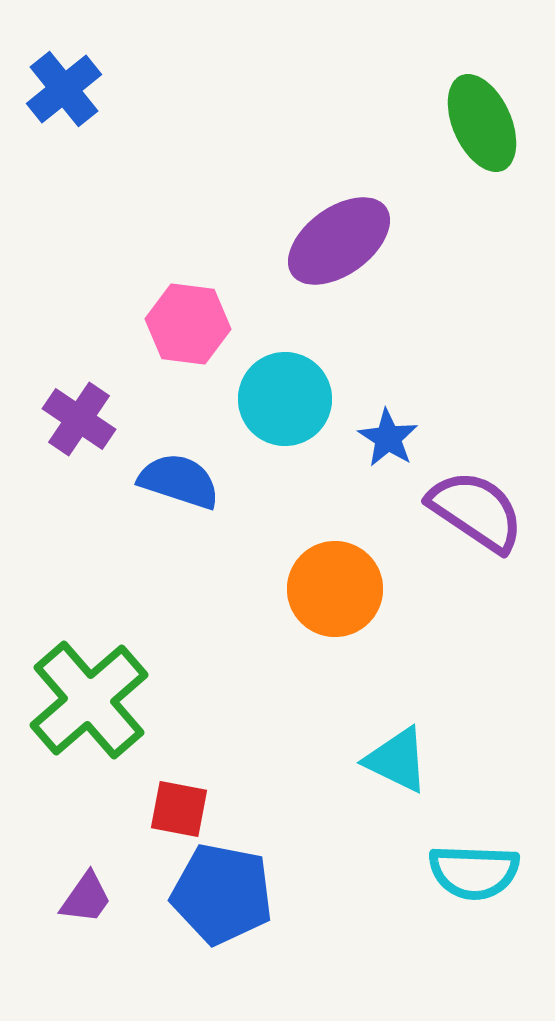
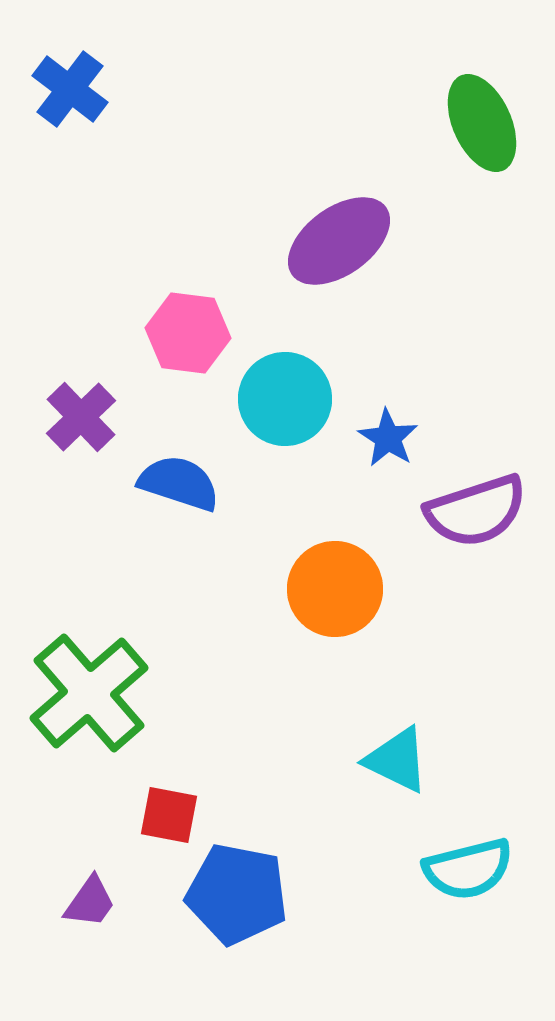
blue cross: moved 6 px right; rotated 14 degrees counterclockwise
pink hexagon: moved 9 px down
purple cross: moved 2 px right, 2 px up; rotated 12 degrees clockwise
blue semicircle: moved 2 px down
purple semicircle: rotated 128 degrees clockwise
green cross: moved 7 px up
red square: moved 10 px left, 6 px down
cyan semicircle: moved 6 px left, 3 px up; rotated 16 degrees counterclockwise
blue pentagon: moved 15 px right
purple trapezoid: moved 4 px right, 4 px down
